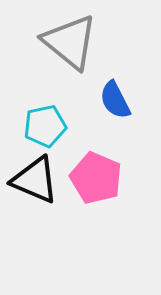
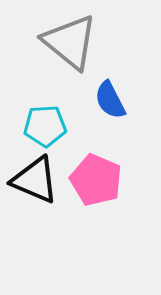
blue semicircle: moved 5 px left
cyan pentagon: rotated 9 degrees clockwise
pink pentagon: moved 2 px down
